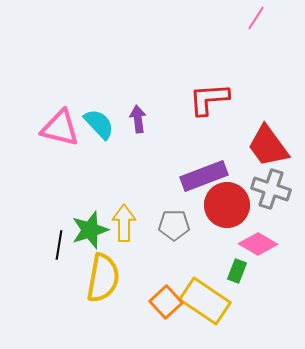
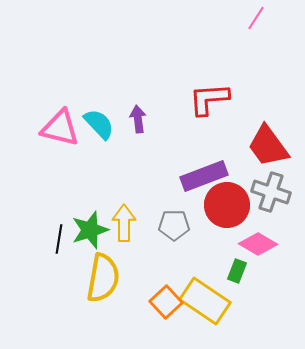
gray cross: moved 3 px down
black line: moved 6 px up
